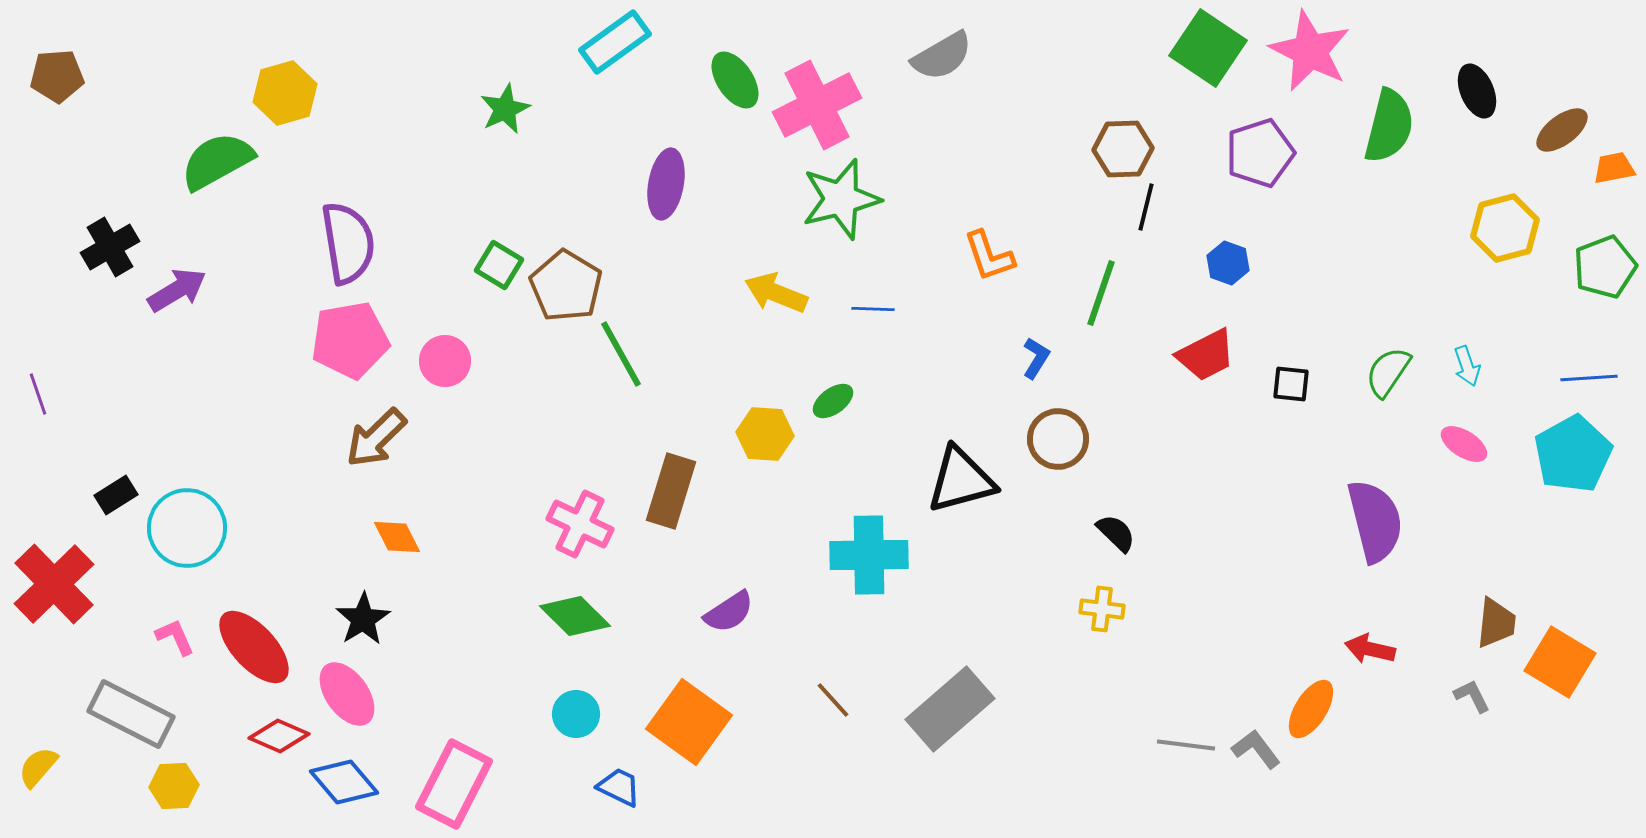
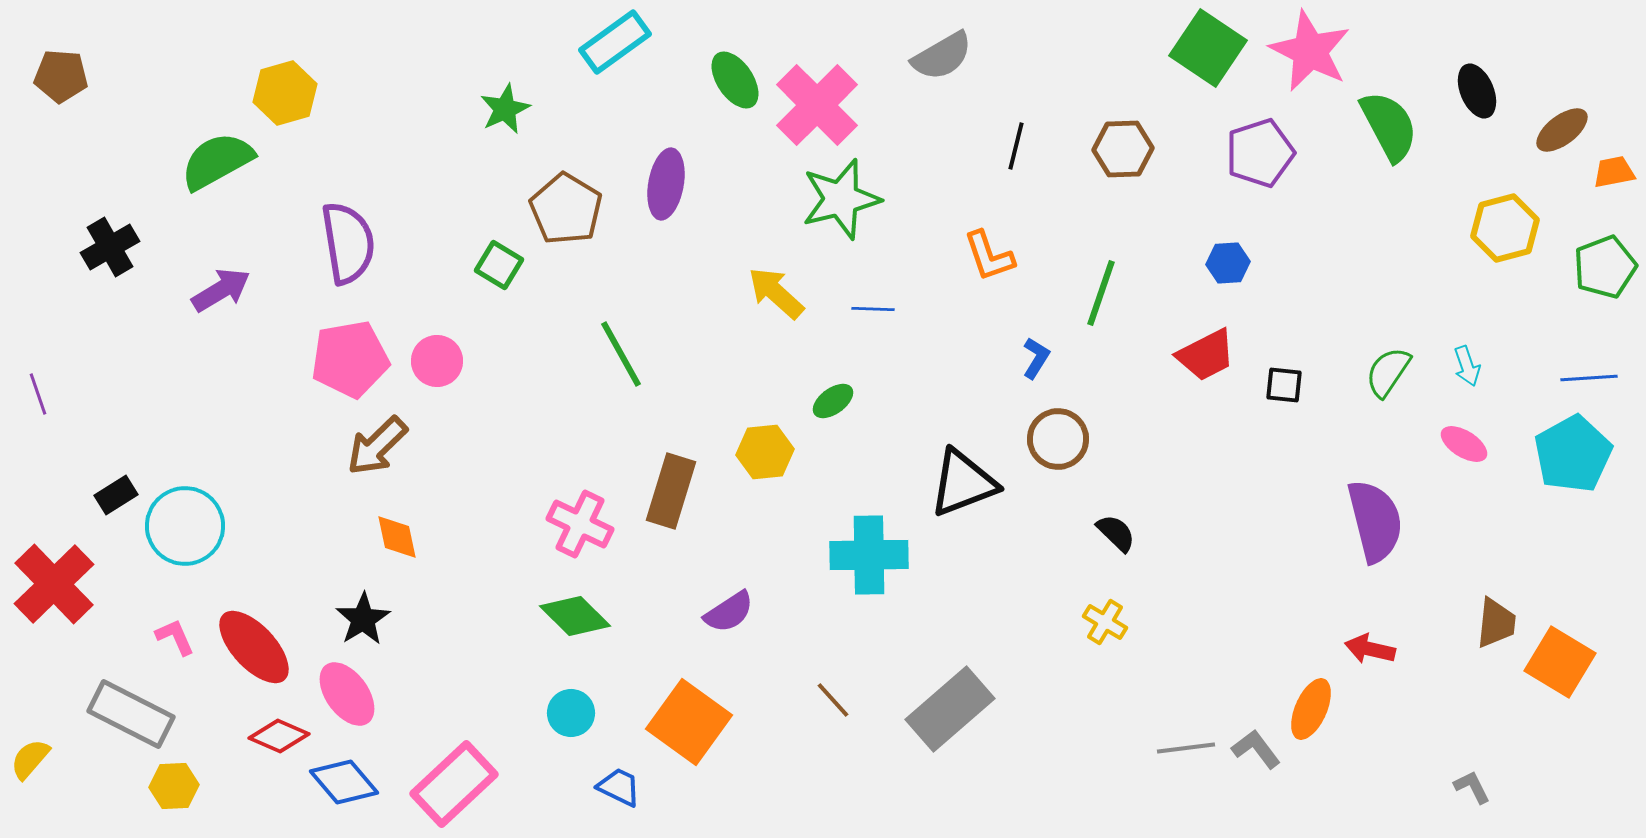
brown pentagon at (57, 76): moved 4 px right; rotated 8 degrees clockwise
pink cross at (817, 105): rotated 18 degrees counterclockwise
green semicircle at (1389, 126): rotated 42 degrees counterclockwise
orange trapezoid at (1614, 168): moved 4 px down
black line at (1146, 207): moved 130 px left, 61 px up
blue hexagon at (1228, 263): rotated 24 degrees counterclockwise
brown pentagon at (566, 286): moved 77 px up
purple arrow at (177, 290): moved 44 px right
yellow arrow at (776, 293): rotated 20 degrees clockwise
pink pentagon at (350, 340): moved 19 px down
pink circle at (445, 361): moved 8 px left
black square at (1291, 384): moved 7 px left, 1 px down
yellow hexagon at (765, 434): moved 18 px down; rotated 10 degrees counterclockwise
brown arrow at (376, 438): moved 1 px right, 8 px down
black triangle at (961, 480): moved 2 px right, 3 px down; rotated 6 degrees counterclockwise
cyan circle at (187, 528): moved 2 px left, 2 px up
orange diamond at (397, 537): rotated 15 degrees clockwise
yellow cross at (1102, 609): moved 3 px right, 13 px down; rotated 24 degrees clockwise
gray L-shape at (1472, 696): moved 91 px down
orange ellipse at (1311, 709): rotated 8 degrees counterclockwise
cyan circle at (576, 714): moved 5 px left, 1 px up
gray line at (1186, 745): moved 3 px down; rotated 14 degrees counterclockwise
yellow semicircle at (38, 767): moved 8 px left, 8 px up
pink rectangle at (454, 784): rotated 20 degrees clockwise
